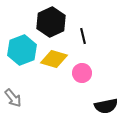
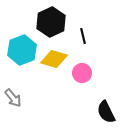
black semicircle: moved 6 px down; rotated 75 degrees clockwise
